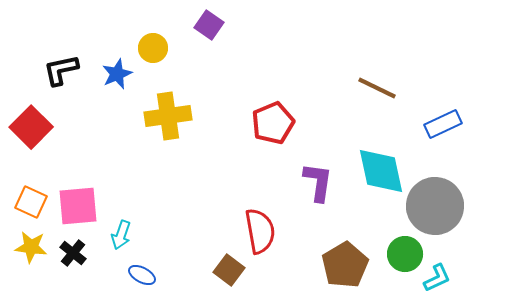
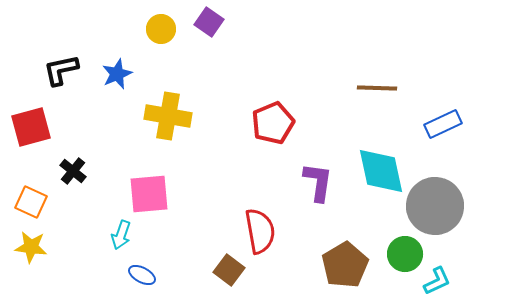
purple square: moved 3 px up
yellow circle: moved 8 px right, 19 px up
brown line: rotated 24 degrees counterclockwise
yellow cross: rotated 18 degrees clockwise
red square: rotated 30 degrees clockwise
pink square: moved 71 px right, 12 px up
black cross: moved 82 px up
cyan L-shape: moved 3 px down
